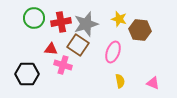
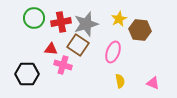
yellow star: rotated 28 degrees clockwise
